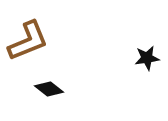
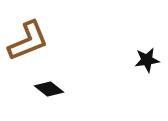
black star: moved 2 px down
